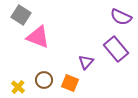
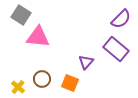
purple semicircle: moved 2 px down; rotated 70 degrees counterclockwise
pink triangle: rotated 15 degrees counterclockwise
purple rectangle: rotated 10 degrees counterclockwise
brown circle: moved 2 px left, 1 px up
